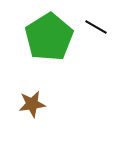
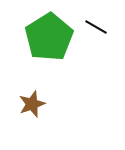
brown star: rotated 12 degrees counterclockwise
